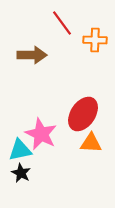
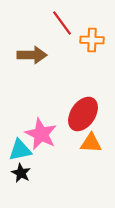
orange cross: moved 3 px left
